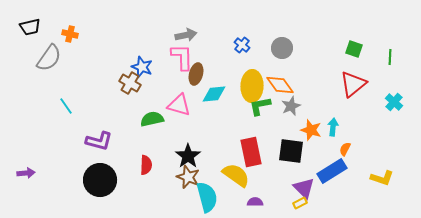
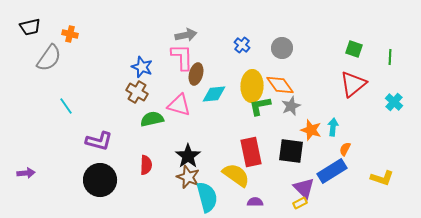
brown cross: moved 7 px right, 9 px down
